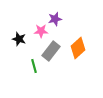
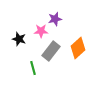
green line: moved 1 px left, 2 px down
